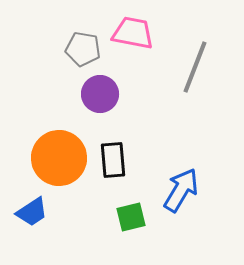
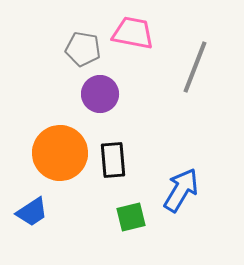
orange circle: moved 1 px right, 5 px up
